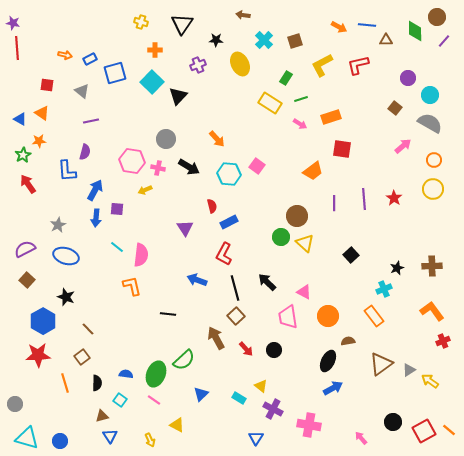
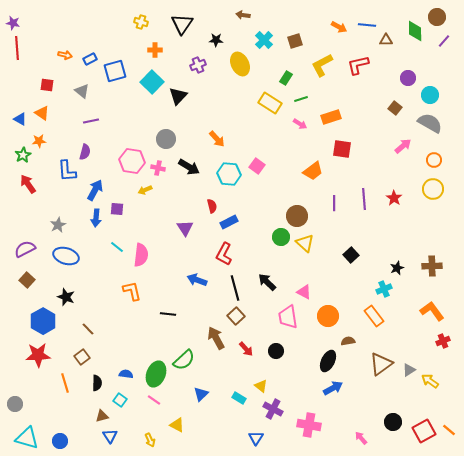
blue square at (115, 73): moved 2 px up
orange L-shape at (132, 286): moved 5 px down
black circle at (274, 350): moved 2 px right, 1 px down
